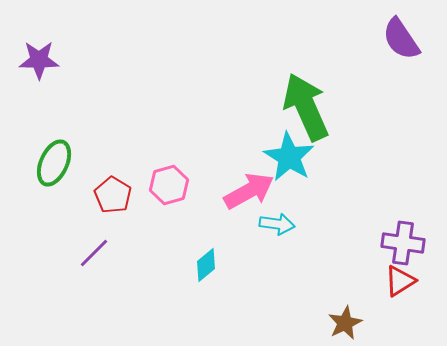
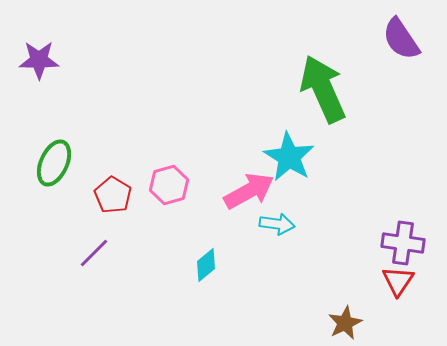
green arrow: moved 17 px right, 18 px up
red triangle: moved 2 px left; rotated 24 degrees counterclockwise
